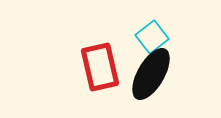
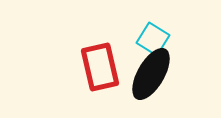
cyan square: moved 1 px right, 2 px down; rotated 20 degrees counterclockwise
